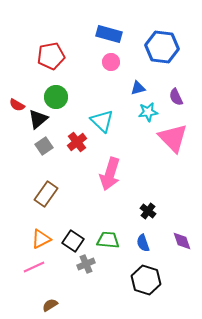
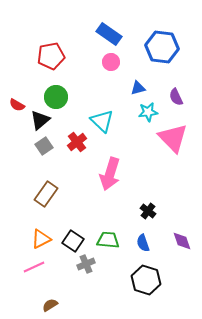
blue rectangle: rotated 20 degrees clockwise
black triangle: moved 2 px right, 1 px down
